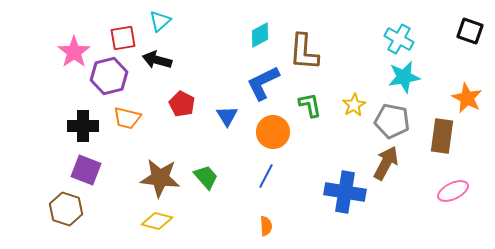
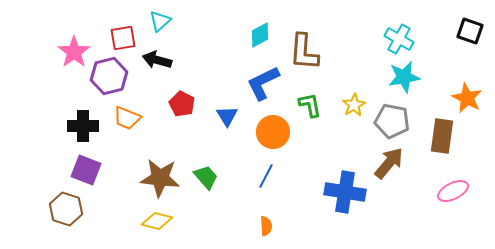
orange trapezoid: rotated 8 degrees clockwise
brown arrow: moved 3 px right; rotated 12 degrees clockwise
